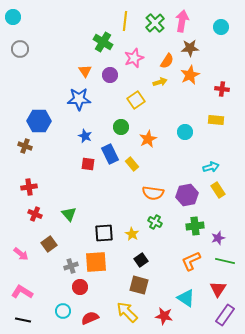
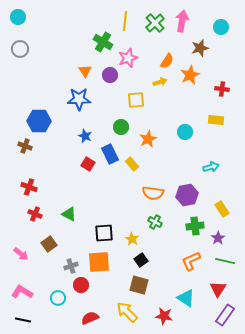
cyan circle at (13, 17): moved 5 px right
brown star at (190, 48): moved 10 px right; rotated 12 degrees counterclockwise
pink star at (134, 58): moved 6 px left
yellow square at (136, 100): rotated 30 degrees clockwise
red square at (88, 164): rotated 24 degrees clockwise
red cross at (29, 187): rotated 28 degrees clockwise
yellow rectangle at (218, 190): moved 4 px right, 19 px down
green triangle at (69, 214): rotated 21 degrees counterclockwise
yellow star at (132, 234): moved 5 px down
purple star at (218, 238): rotated 16 degrees counterclockwise
orange square at (96, 262): moved 3 px right
red circle at (80, 287): moved 1 px right, 2 px up
cyan circle at (63, 311): moved 5 px left, 13 px up
